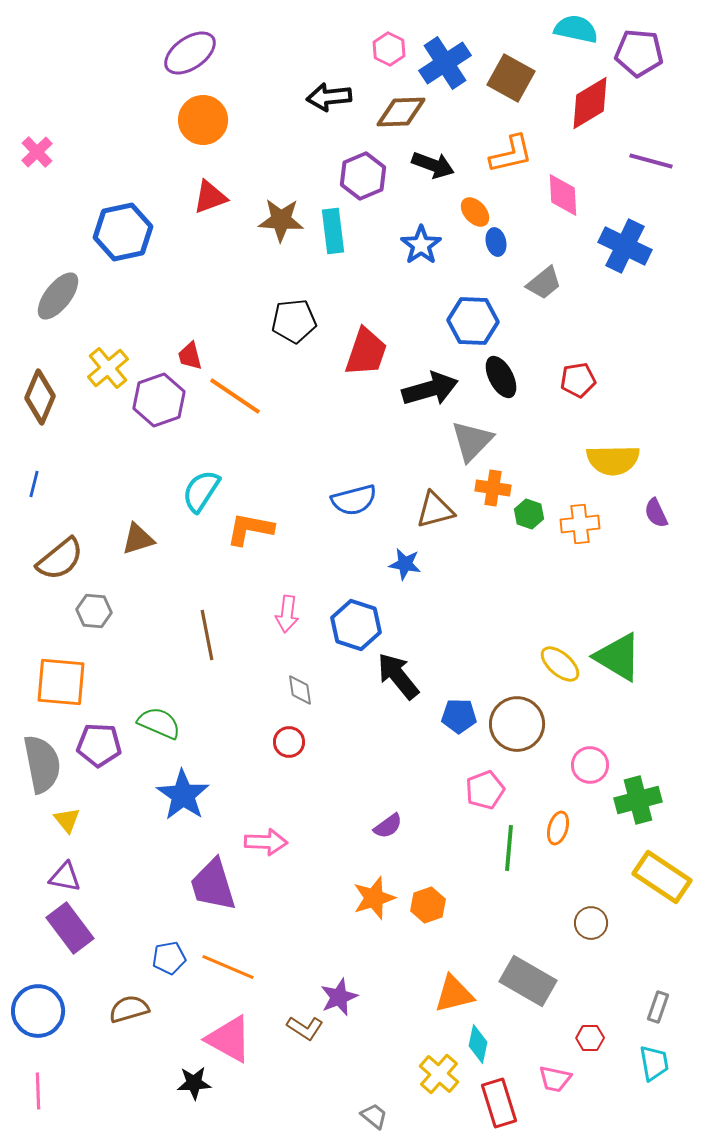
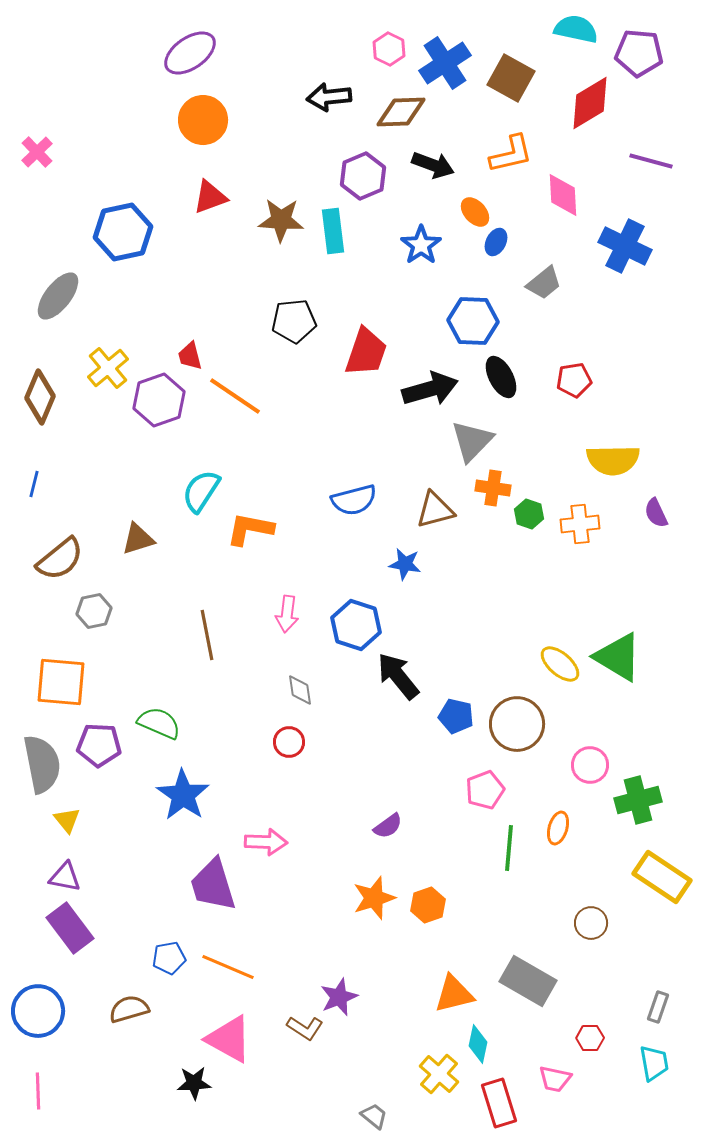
blue ellipse at (496, 242): rotated 40 degrees clockwise
red pentagon at (578, 380): moved 4 px left
gray hexagon at (94, 611): rotated 16 degrees counterclockwise
blue pentagon at (459, 716): moved 3 px left; rotated 12 degrees clockwise
